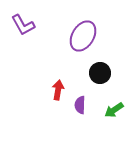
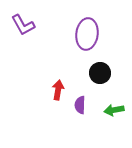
purple ellipse: moved 4 px right, 2 px up; rotated 24 degrees counterclockwise
green arrow: rotated 24 degrees clockwise
